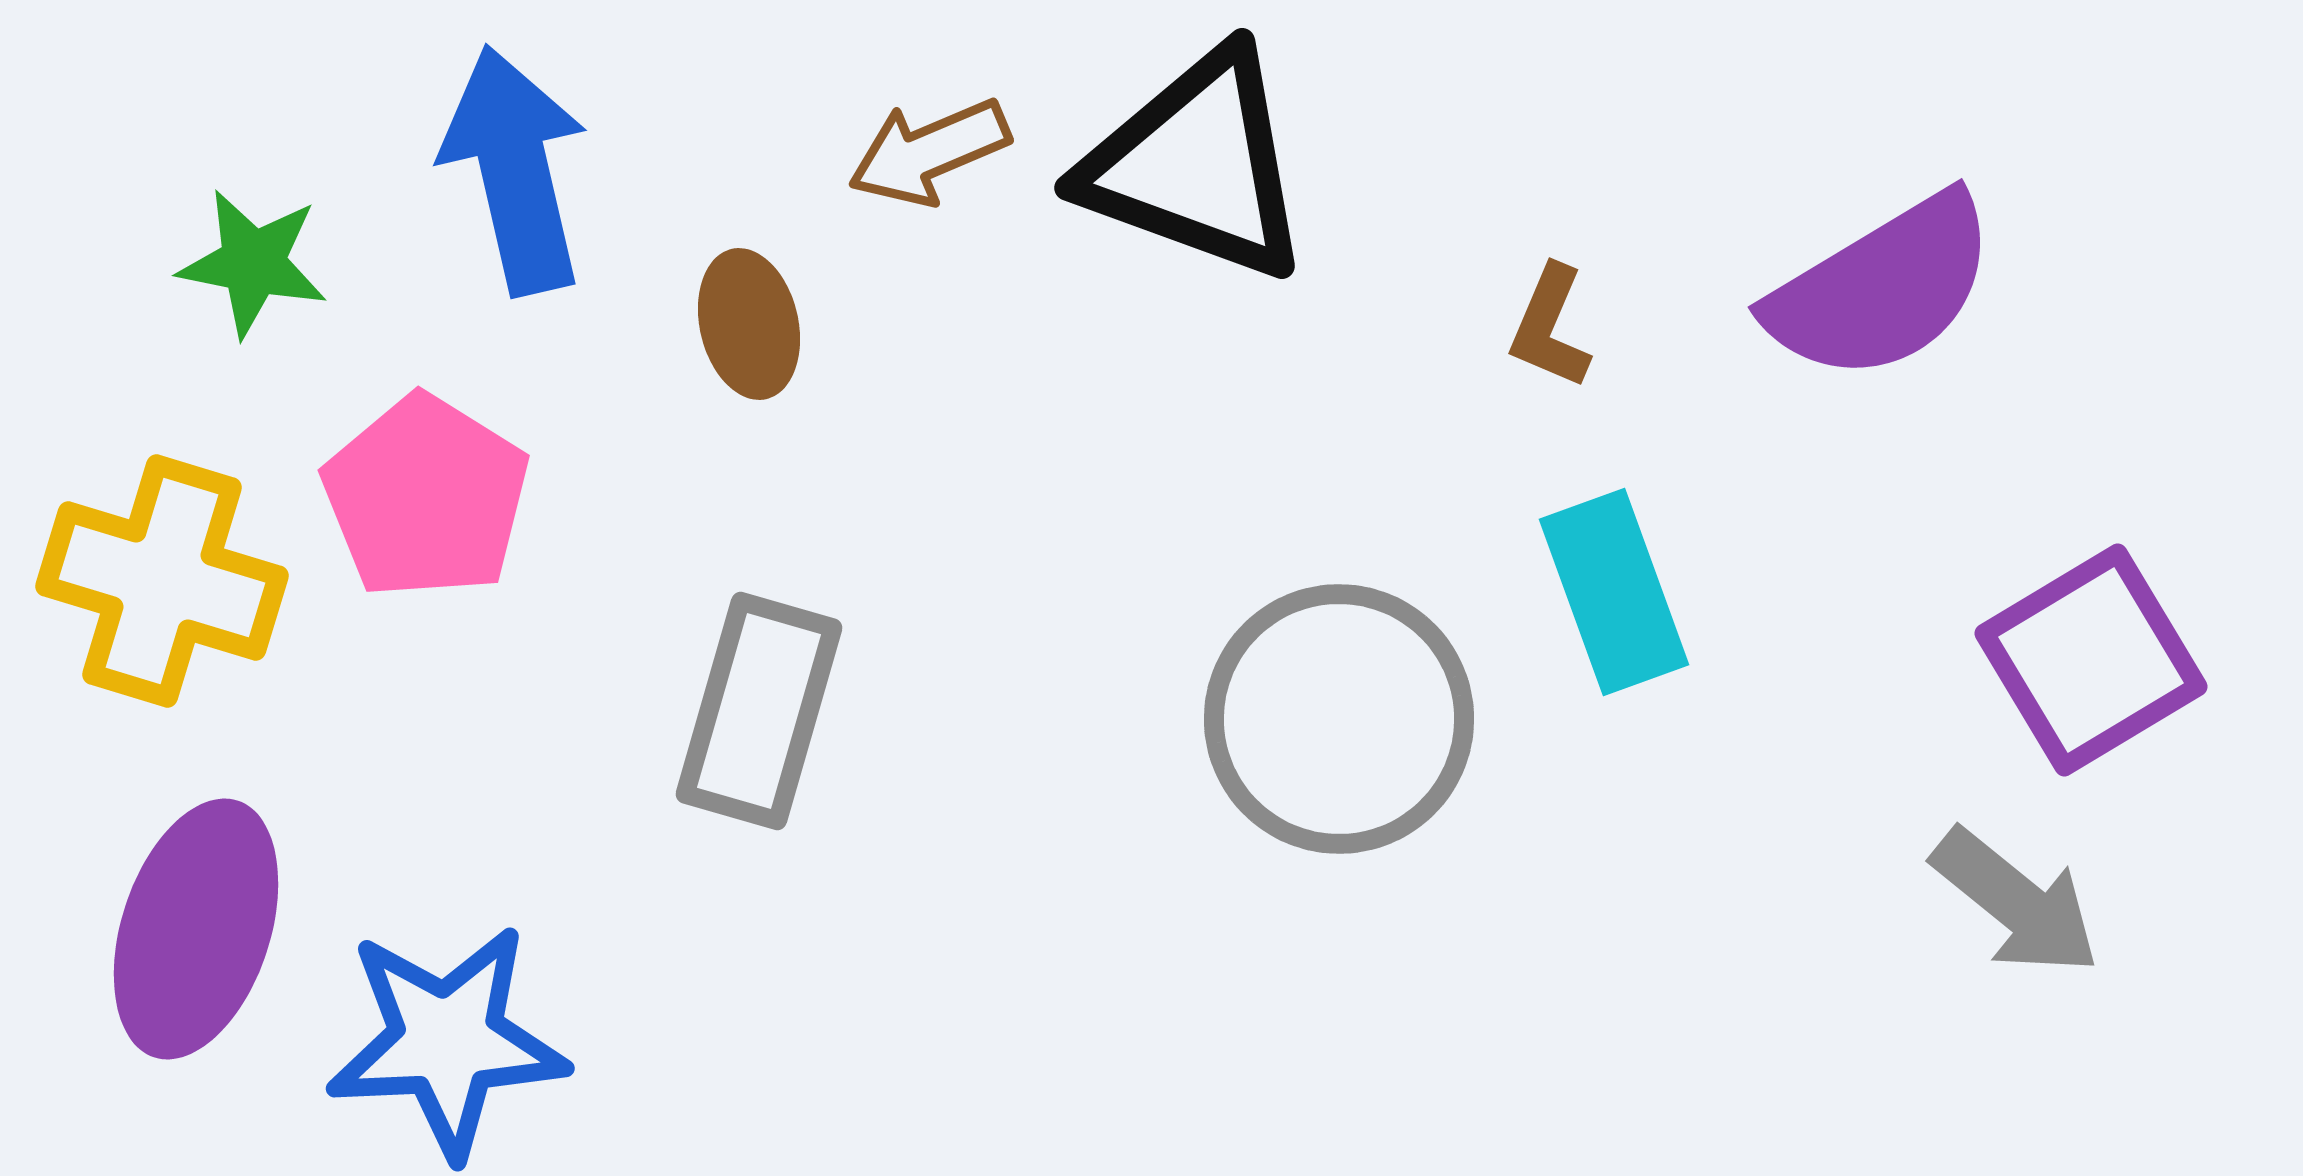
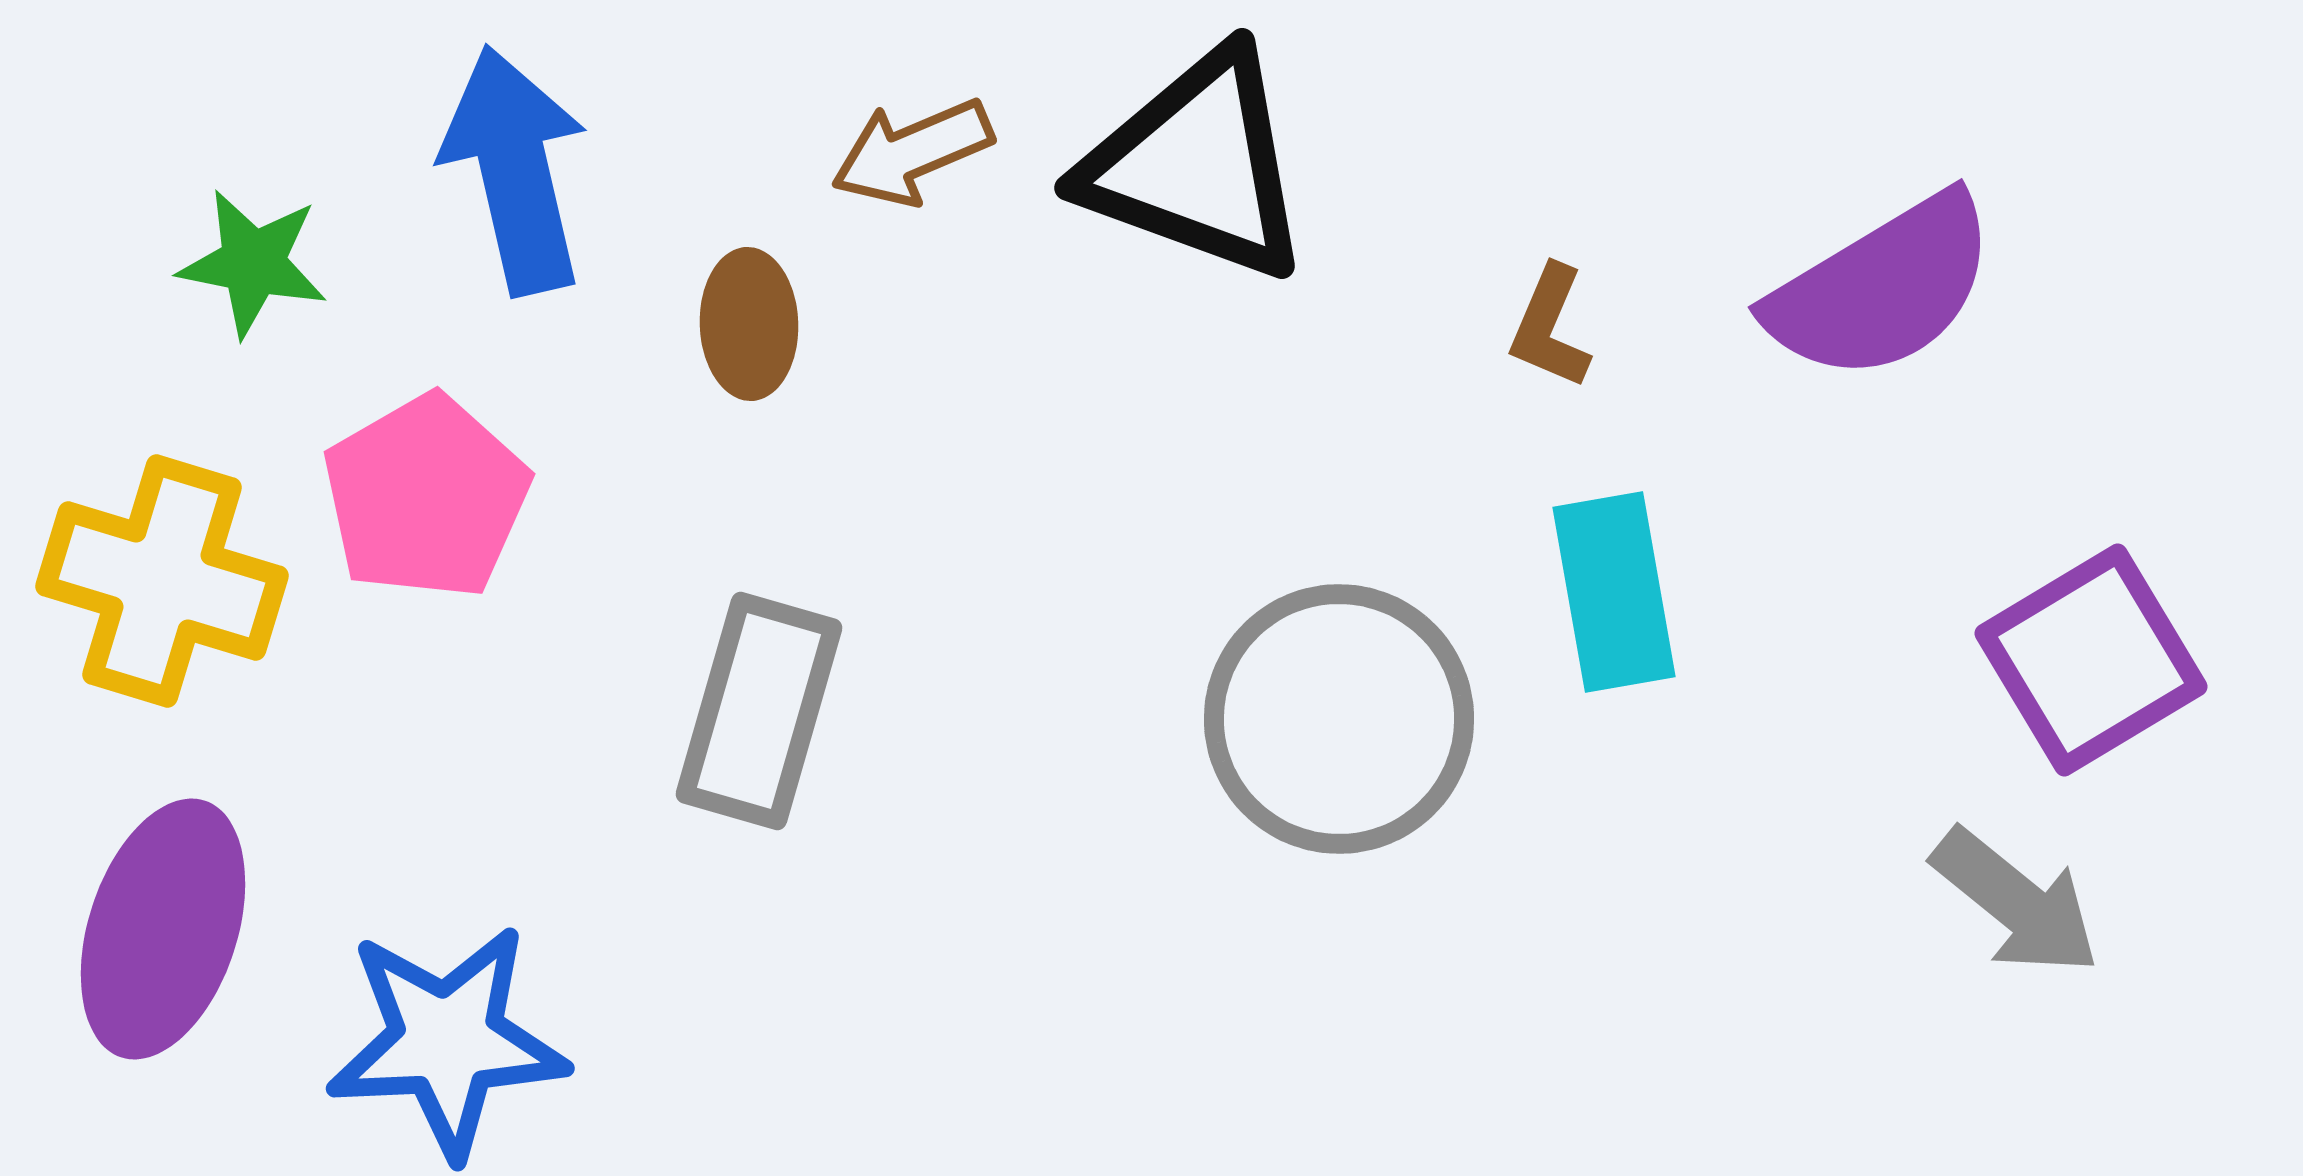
brown arrow: moved 17 px left
brown ellipse: rotated 11 degrees clockwise
pink pentagon: rotated 10 degrees clockwise
cyan rectangle: rotated 10 degrees clockwise
purple ellipse: moved 33 px left
